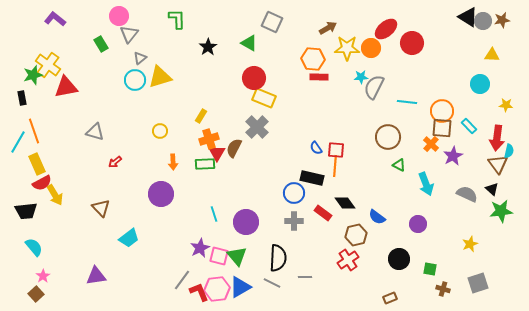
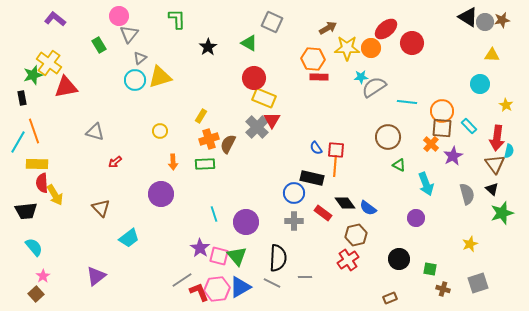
gray circle at (483, 21): moved 2 px right, 1 px down
green rectangle at (101, 44): moved 2 px left, 1 px down
yellow cross at (48, 65): moved 1 px right, 2 px up
gray semicircle at (374, 87): rotated 30 degrees clockwise
yellow star at (506, 105): rotated 24 degrees clockwise
brown semicircle at (234, 148): moved 6 px left, 4 px up
red triangle at (217, 153): moved 55 px right, 33 px up
yellow rectangle at (37, 164): rotated 65 degrees counterclockwise
brown triangle at (498, 164): moved 3 px left
red semicircle at (42, 183): rotated 114 degrees clockwise
gray semicircle at (467, 194): rotated 50 degrees clockwise
green star at (501, 211): moved 1 px right, 2 px down; rotated 10 degrees counterclockwise
blue semicircle at (377, 217): moved 9 px left, 9 px up
purple circle at (418, 224): moved 2 px left, 6 px up
purple star at (200, 248): rotated 12 degrees counterclockwise
purple triangle at (96, 276): rotated 30 degrees counterclockwise
gray line at (182, 280): rotated 20 degrees clockwise
